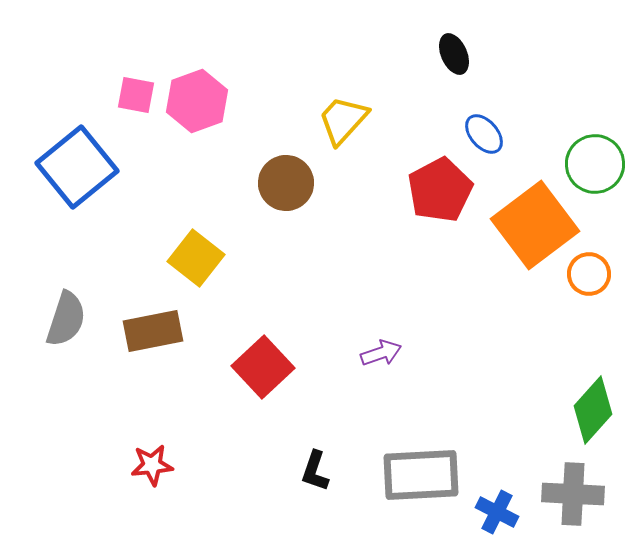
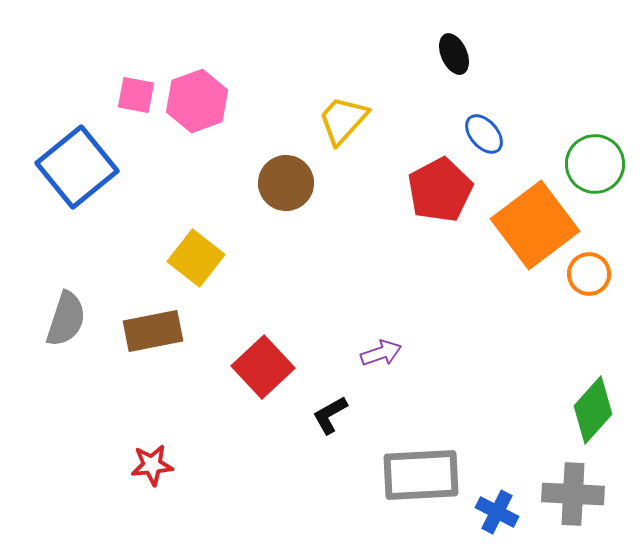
black L-shape: moved 15 px right, 56 px up; rotated 42 degrees clockwise
